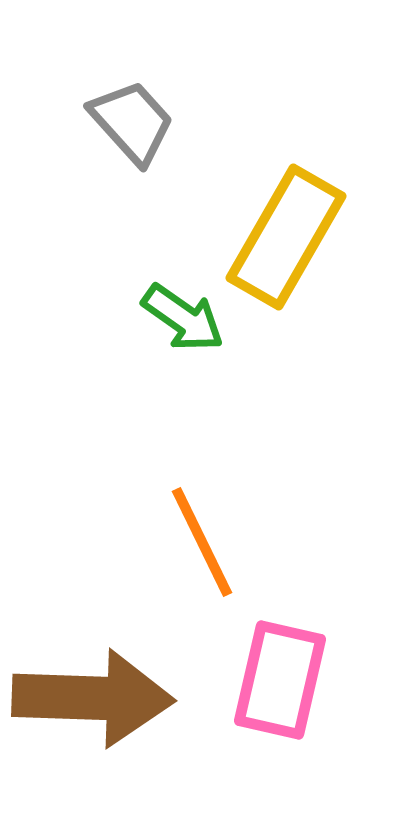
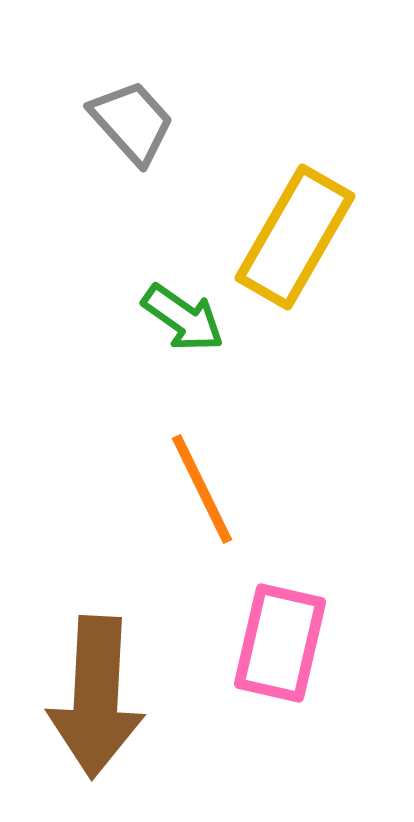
yellow rectangle: moved 9 px right
orange line: moved 53 px up
pink rectangle: moved 37 px up
brown arrow: moved 3 px right, 1 px up; rotated 91 degrees clockwise
